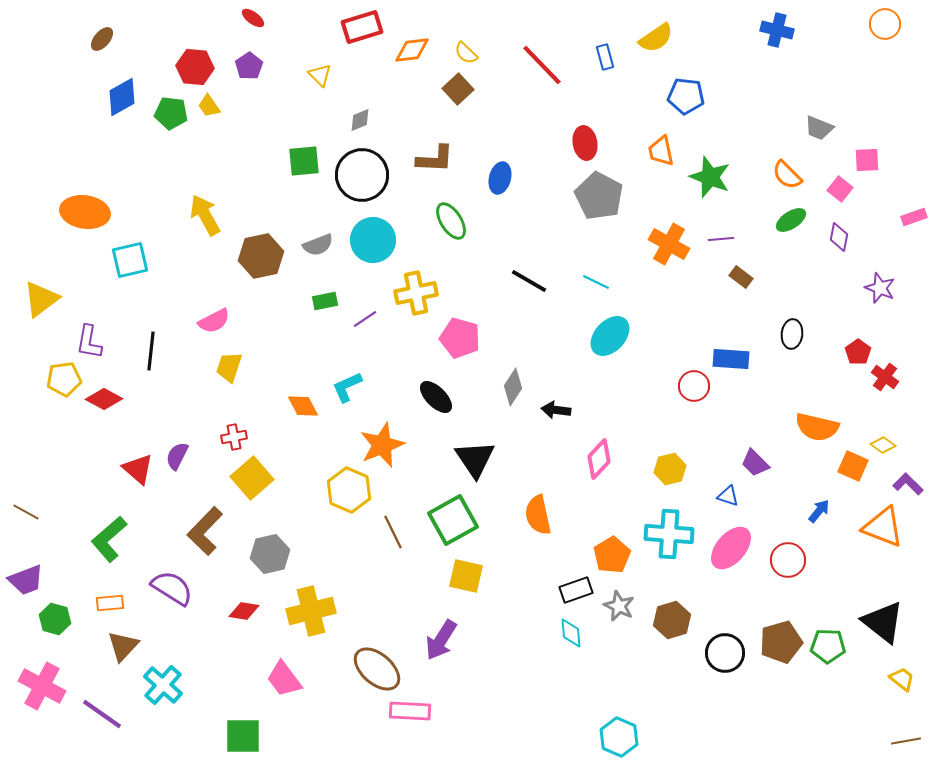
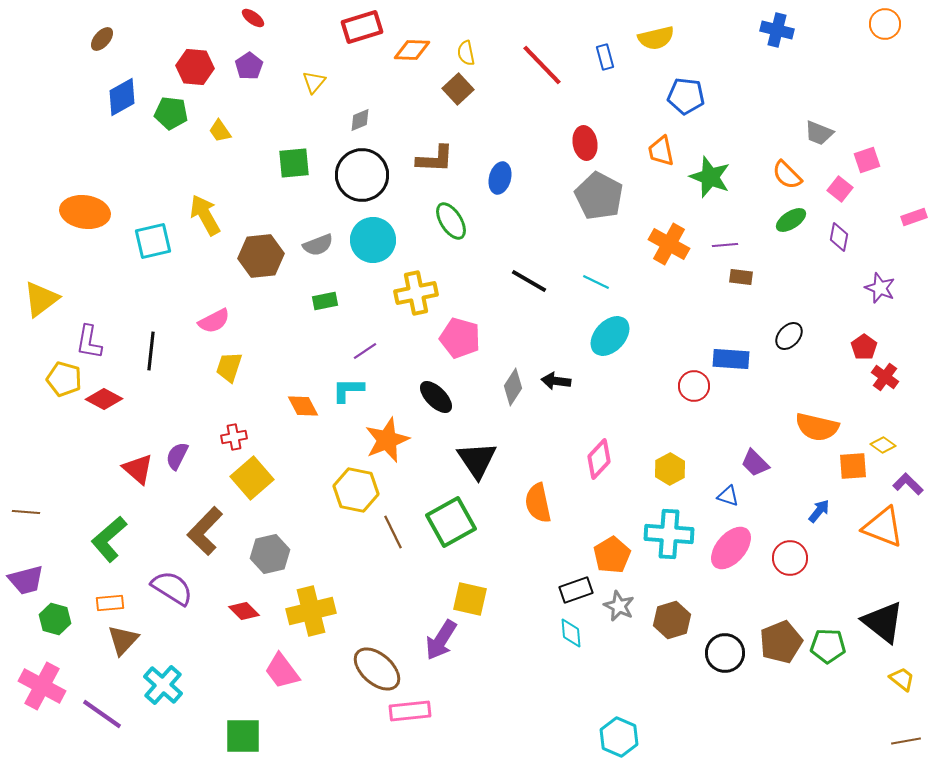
yellow semicircle at (656, 38): rotated 21 degrees clockwise
orange diamond at (412, 50): rotated 9 degrees clockwise
yellow semicircle at (466, 53): rotated 35 degrees clockwise
yellow triangle at (320, 75): moved 6 px left, 7 px down; rotated 25 degrees clockwise
yellow trapezoid at (209, 106): moved 11 px right, 25 px down
gray trapezoid at (819, 128): moved 5 px down
pink square at (867, 160): rotated 16 degrees counterclockwise
green square at (304, 161): moved 10 px left, 2 px down
purple line at (721, 239): moved 4 px right, 6 px down
brown hexagon at (261, 256): rotated 6 degrees clockwise
cyan square at (130, 260): moved 23 px right, 19 px up
brown rectangle at (741, 277): rotated 30 degrees counterclockwise
purple line at (365, 319): moved 32 px down
black ellipse at (792, 334): moved 3 px left, 2 px down; rotated 36 degrees clockwise
red pentagon at (858, 352): moved 6 px right, 5 px up
yellow pentagon at (64, 379): rotated 24 degrees clockwise
cyan L-shape at (347, 387): moved 1 px right, 3 px down; rotated 24 degrees clockwise
black arrow at (556, 410): moved 29 px up
orange star at (382, 445): moved 5 px right, 5 px up
black triangle at (475, 459): moved 2 px right, 1 px down
orange square at (853, 466): rotated 28 degrees counterclockwise
yellow hexagon at (670, 469): rotated 16 degrees counterclockwise
yellow hexagon at (349, 490): moved 7 px right; rotated 12 degrees counterclockwise
brown line at (26, 512): rotated 24 degrees counterclockwise
orange semicircle at (538, 515): moved 12 px up
green square at (453, 520): moved 2 px left, 2 px down
red circle at (788, 560): moved 2 px right, 2 px up
yellow square at (466, 576): moved 4 px right, 23 px down
purple trapezoid at (26, 580): rotated 6 degrees clockwise
red diamond at (244, 611): rotated 36 degrees clockwise
brown pentagon at (781, 642): rotated 6 degrees counterclockwise
brown triangle at (123, 646): moved 6 px up
pink trapezoid at (284, 679): moved 2 px left, 8 px up
pink rectangle at (410, 711): rotated 9 degrees counterclockwise
